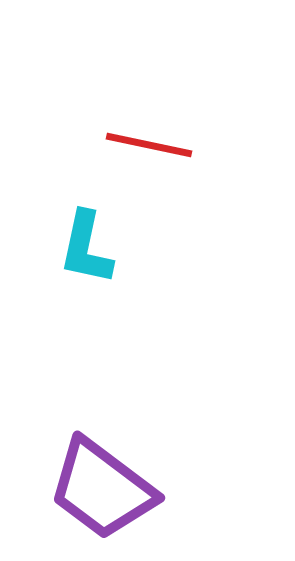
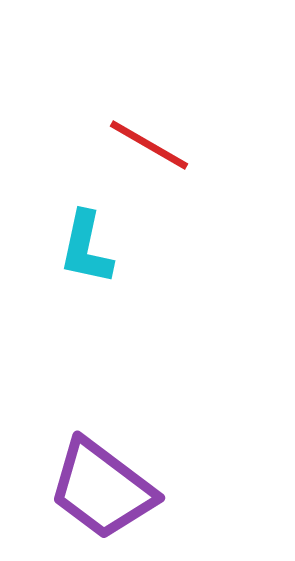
red line: rotated 18 degrees clockwise
